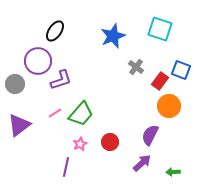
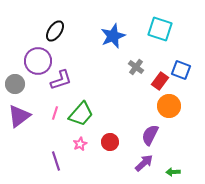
pink line: rotated 40 degrees counterclockwise
purple triangle: moved 9 px up
purple arrow: moved 2 px right
purple line: moved 10 px left, 6 px up; rotated 30 degrees counterclockwise
